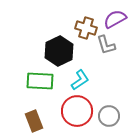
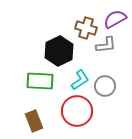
gray L-shape: rotated 80 degrees counterclockwise
gray circle: moved 4 px left, 30 px up
